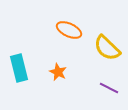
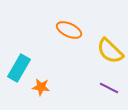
yellow semicircle: moved 3 px right, 3 px down
cyan rectangle: rotated 44 degrees clockwise
orange star: moved 17 px left, 15 px down; rotated 18 degrees counterclockwise
